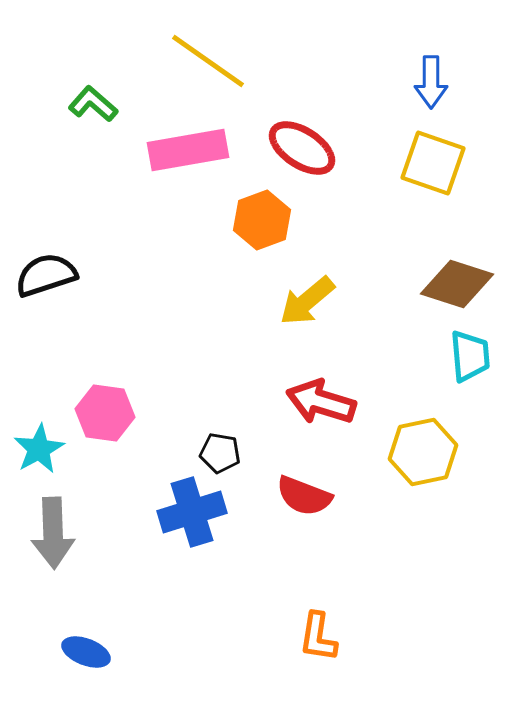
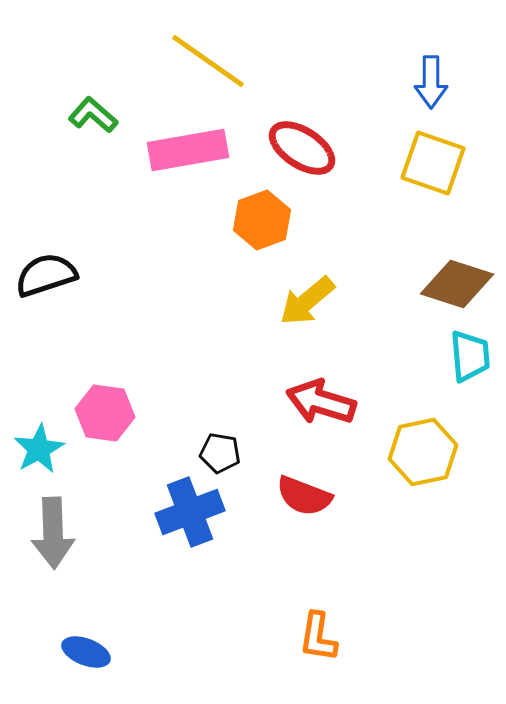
green L-shape: moved 11 px down
blue cross: moved 2 px left; rotated 4 degrees counterclockwise
